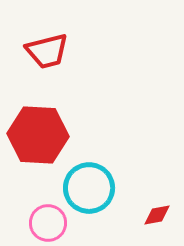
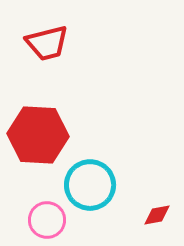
red trapezoid: moved 8 px up
cyan circle: moved 1 px right, 3 px up
pink circle: moved 1 px left, 3 px up
